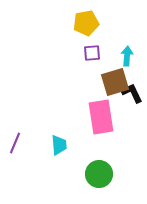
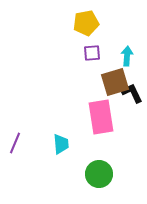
cyan trapezoid: moved 2 px right, 1 px up
